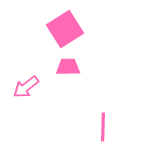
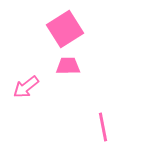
pink trapezoid: moved 1 px up
pink line: rotated 12 degrees counterclockwise
